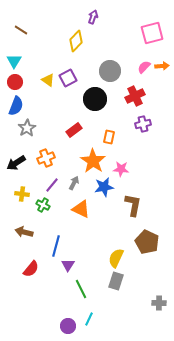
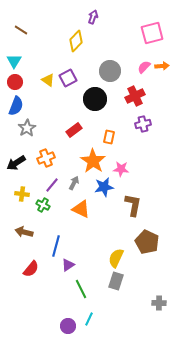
purple triangle: rotated 24 degrees clockwise
